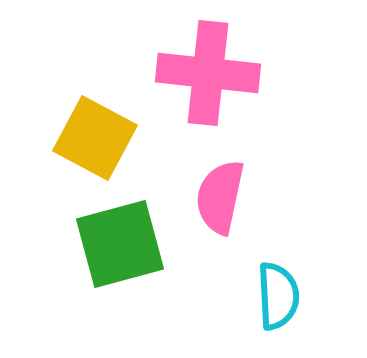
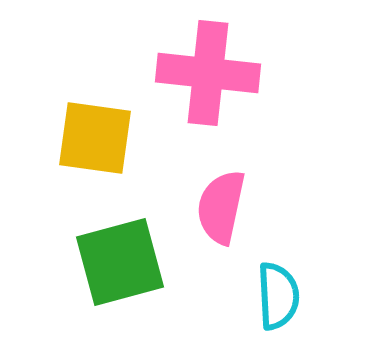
yellow square: rotated 20 degrees counterclockwise
pink semicircle: moved 1 px right, 10 px down
green square: moved 18 px down
